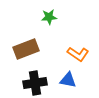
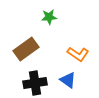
brown rectangle: rotated 15 degrees counterclockwise
blue triangle: rotated 24 degrees clockwise
